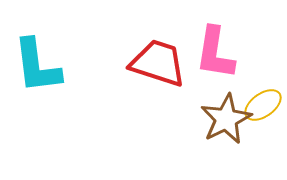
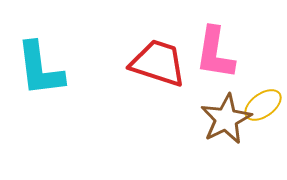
cyan L-shape: moved 3 px right, 3 px down
